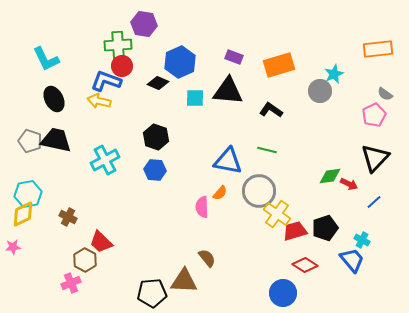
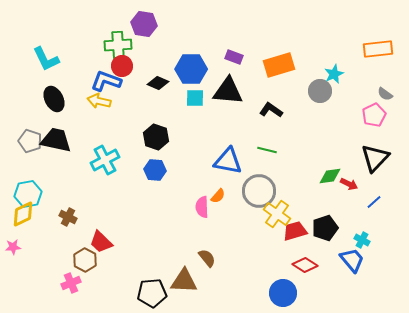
blue hexagon at (180, 62): moved 11 px right, 7 px down; rotated 24 degrees clockwise
orange semicircle at (220, 193): moved 2 px left, 3 px down
